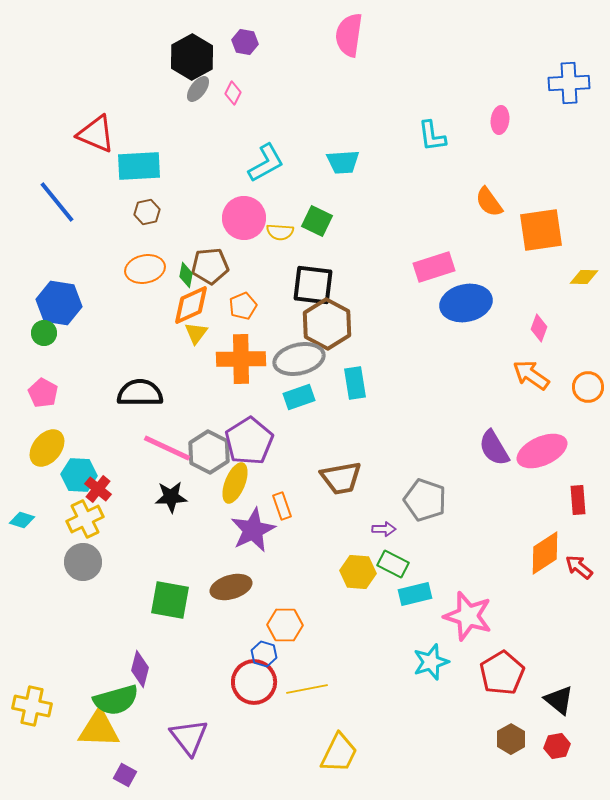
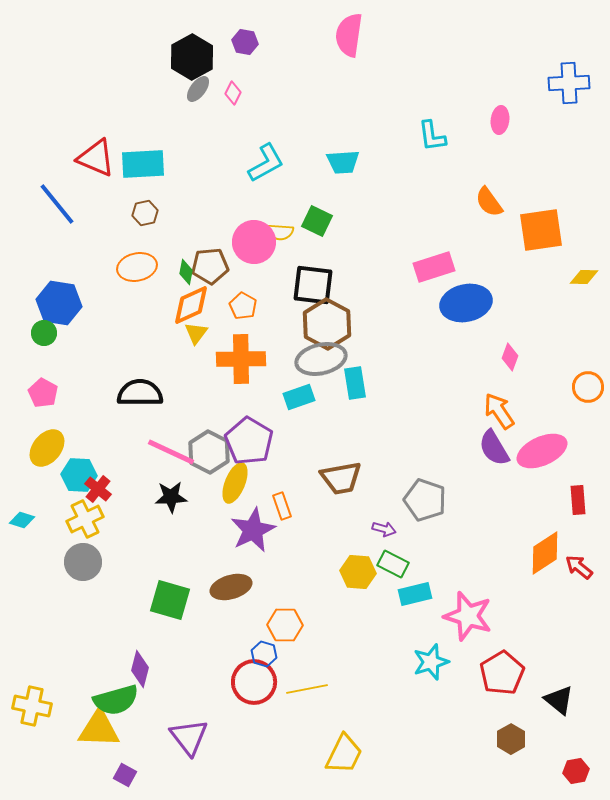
red triangle at (96, 134): moved 24 px down
cyan rectangle at (139, 166): moved 4 px right, 2 px up
blue line at (57, 202): moved 2 px down
brown hexagon at (147, 212): moved 2 px left, 1 px down
pink circle at (244, 218): moved 10 px right, 24 px down
orange ellipse at (145, 269): moved 8 px left, 2 px up
green diamond at (186, 275): moved 3 px up
orange pentagon at (243, 306): rotated 20 degrees counterclockwise
pink diamond at (539, 328): moved 29 px left, 29 px down
gray ellipse at (299, 359): moved 22 px right
orange arrow at (531, 375): moved 32 px left, 36 px down; rotated 21 degrees clockwise
purple pentagon at (249, 441): rotated 9 degrees counterclockwise
pink line at (167, 448): moved 4 px right, 4 px down
purple arrow at (384, 529): rotated 15 degrees clockwise
green square at (170, 600): rotated 6 degrees clockwise
red hexagon at (557, 746): moved 19 px right, 25 px down
yellow trapezoid at (339, 753): moved 5 px right, 1 px down
